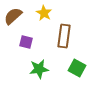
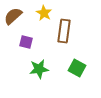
brown rectangle: moved 5 px up
